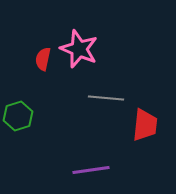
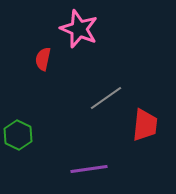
pink star: moved 20 px up
gray line: rotated 40 degrees counterclockwise
green hexagon: moved 19 px down; rotated 16 degrees counterclockwise
purple line: moved 2 px left, 1 px up
